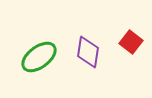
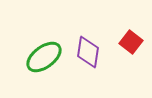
green ellipse: moved 5 px right
